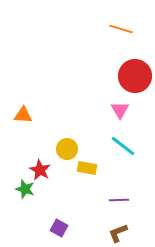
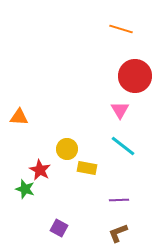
orange triangle: moved 4 px left, 2 px down
